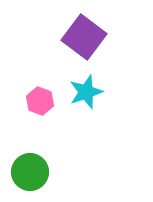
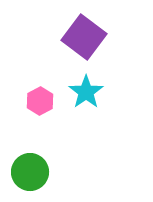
cyan star: rotated 16 degrees counterclockwise
pink hexagon: rotated 12 degrees clockwise
